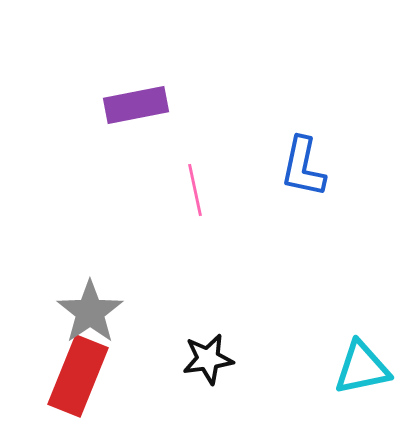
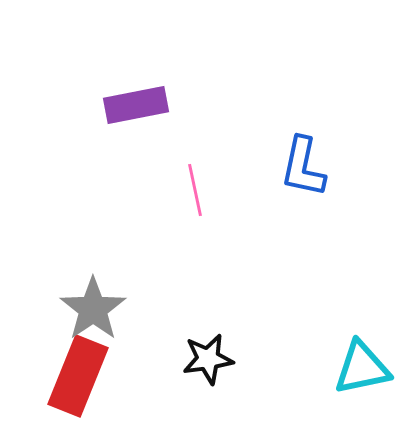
gray star: moved 3 px right, 3 px up
